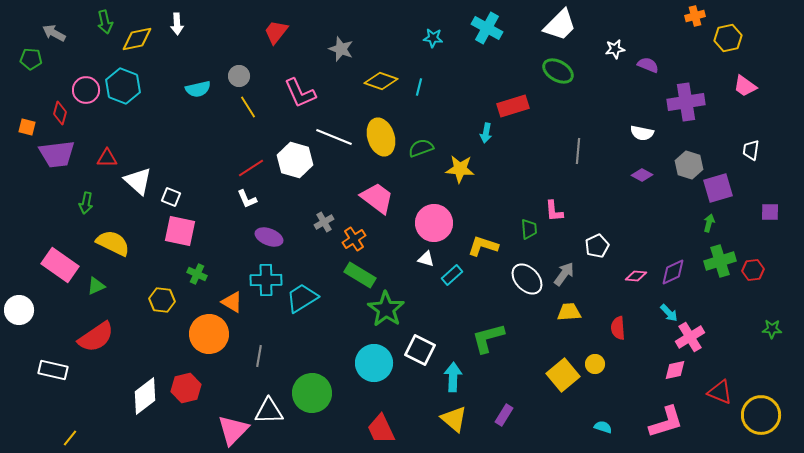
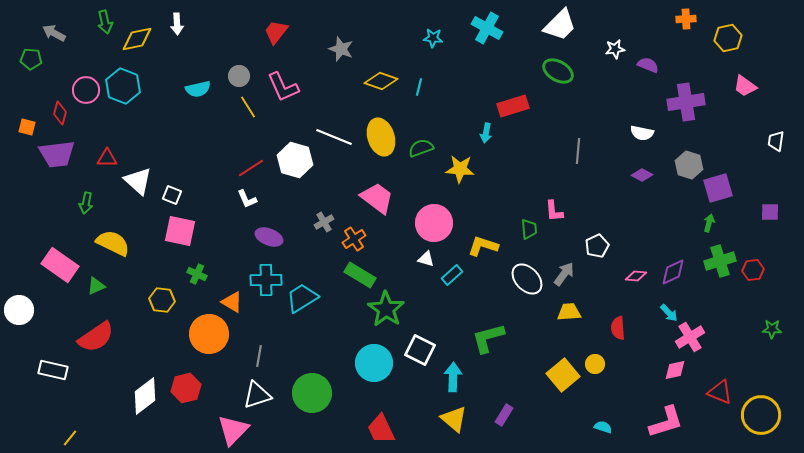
orange cross at (695, 16): moved 9 px left, 3 px down; rotated 12 degrees clockwise
pink L-shape at (300, 93): moved 17 px left, 6 px up
white trapezoid at (751, 150): moved 25 px right, 9 px up
white square at (171, 197): moved 1 px right, 2 px up
white triangle at (269, 411): moved 12 px left, 16 px up; rotated 16 degrees counterclockwise
